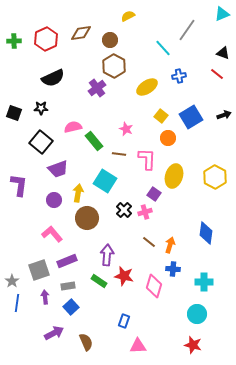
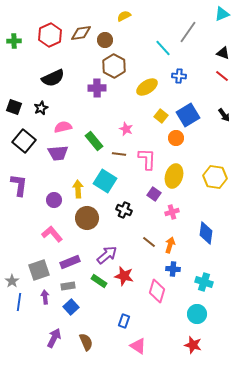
yellow semicircle at (128, 16): moved 4 px left
gray line at (187, 30): moved 1 px right, 2 px down
red hexagon at (46, 39): moved 4 px right, 4 px up
brown circle at (110, 40): moved 5 px left
red line at (217, 74): moved 5 px right, 2 px down
blue cross at (179, 76): rotated 16 degrees clockwise
purple cross at (97, 88): rotated 36 degrees clockwise
black star at (41, 108): rotated 24 degrees counterclockwise
black square at (14, 113): moved 6 px up
black arrow at (224, 115): rotated 72 degrees clockwise
blue square at (191, 117): moved 3 px left, 2 px up
pink semicircle at (73, 127): moved 10 px left
orange circle at (168, 138): moved 8 px right
black square at (41, 142): moved 17 px left, 1 px up
purple trapezoid at (58, 169): moved 16 px up; rotated 15 degrees clockwise
yellow hexagon at (215, 177): rotated 20 degrees counterclockwise
yellow arrow at (78, 193): moved 4 px up; rotated 12 degrees counterclockwise
black cross at (124, 210): rotated 21 degrees counterclockwise
pink cross at (145, 212): moved 27 px right
purple arrow at (107, 255): rotated 45 degrees clockwise
purple rectangle at (67, 261): moved 3 px right, 1 px down
cyan cross at (204, 282): rotated 18 degrees clockwise
pink diamond at (154, 286): moved 3 px right, 5 px down
blue line at (17, 303): moved 2 px right, 1 px up
purple arrow at (54, 333): moved 5 px down; rotated 36 degrees counterclockwise
pink triangle at (138, 346): rotated 36 degrees clockwise
